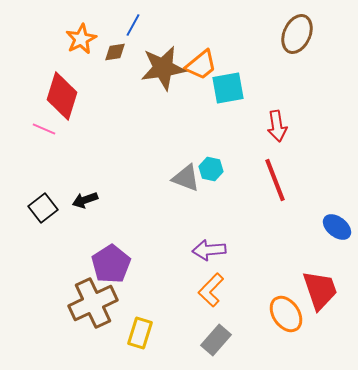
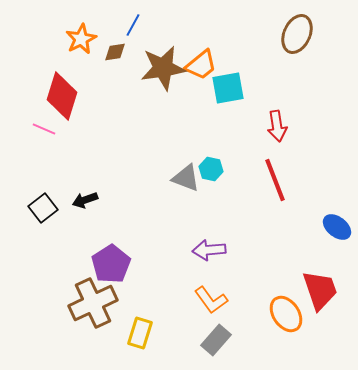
orange L-shape: moved 10 px down; rotated 80 degrees counterclockwise
